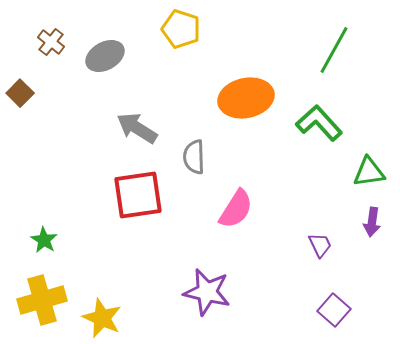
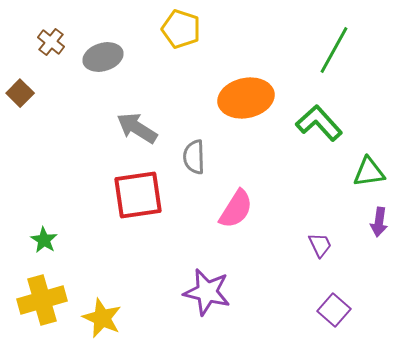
gray ellipse: moved 2 px left, 1 px down; rotated 12 degrees clockwise
purple arrow: moved 7 px right
